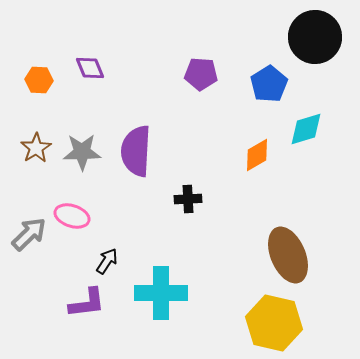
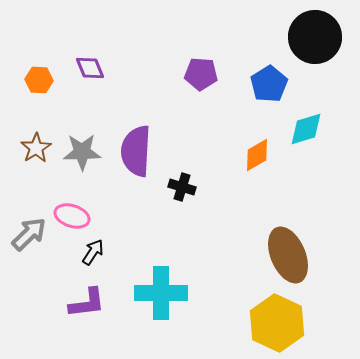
black cross: moved 6 px left, 12 px up; rotated 20 degrees clockwise
black arrow: moved 14 px left, 9 px up
yellow hexagon: moved 3 px right; rotated 12 degrees clockwise
